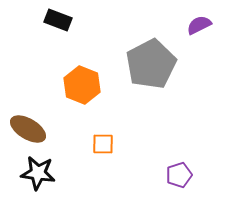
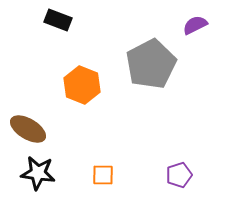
purple semicircle: moved 4 px left
orange square: moved 31 px down
